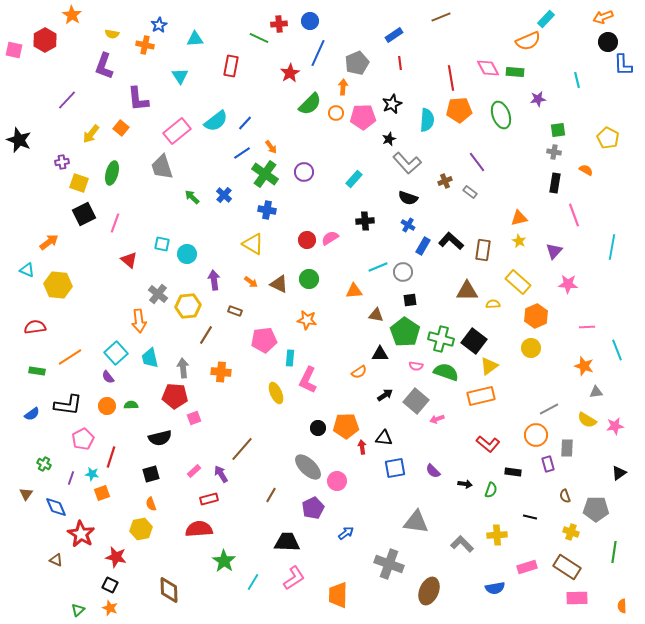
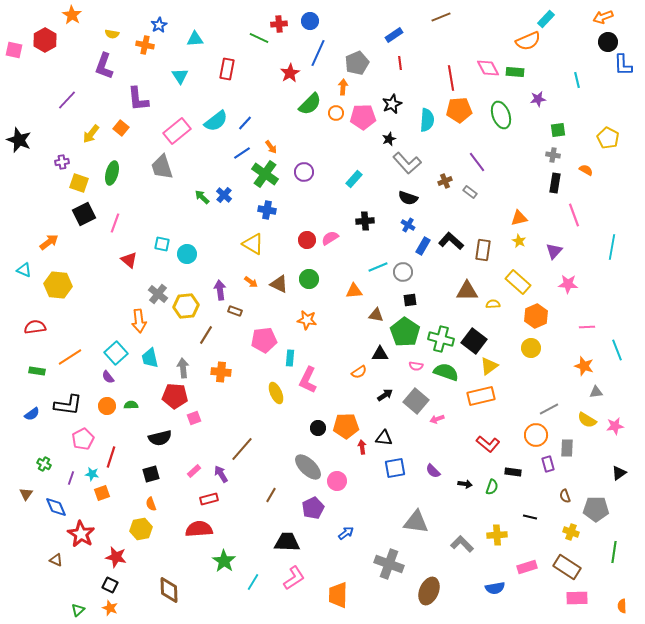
red rectangle at (231, 66): moved 4 px left, 3 px down
gray cross at (554, 152): moved 1 px left, 3 px down
green arrow at (192, 197): moved 10 px right
cyan triangle at (27, 270): moved 3 px left
purple arrow at (214, 280): moved 6 px right, 10 px down
yellow hexagon at (188, 306): moved 2 px left
green semicircle at (491, 490): moved 1 px right, 3 px up
